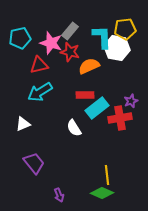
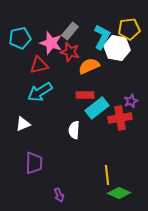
yellow pentagon: moved 4 px right
cyan L-shape: rotated 30 degrees clockwise
white semicircle: moved 2 px down; rotated 36 degrees clockwise
purple trapezoid: rotated 40 degrees clockwise
green diamond: moved 17 px right
